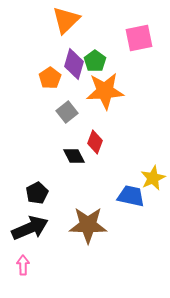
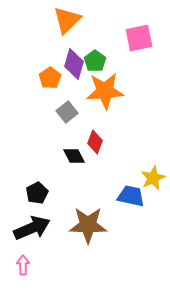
orange triangle: moved 1 px right
black arrow: moved 2 px right
